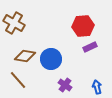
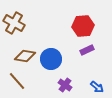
purple rectangle: moved 3 px left, 3 px down
brown line: moved 1 px left, 1 px down
blue arrow: rotated 144 degrees clockwise
